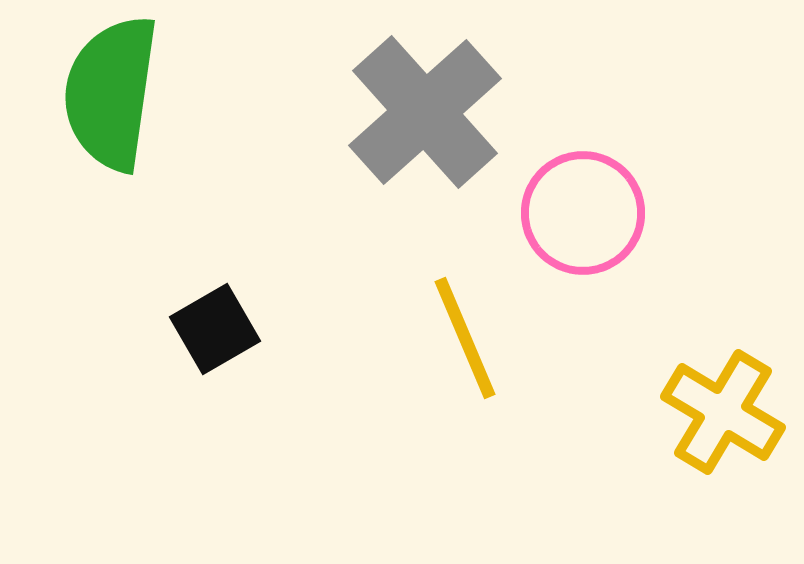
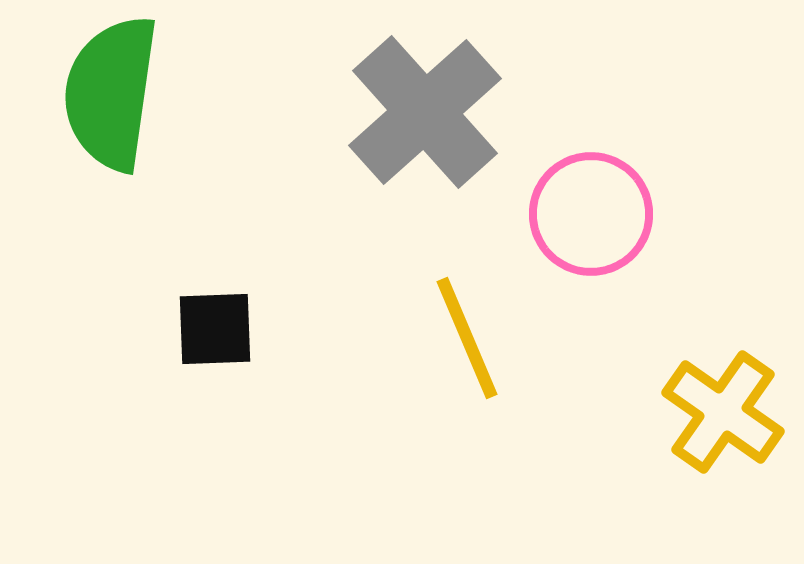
pink circle: moved 8 px right, 1 px down
black square: rotated 28 degrees clockwise
yellow line: moved 2 px right
yellow cross: rotated 4 degrees clockwise
